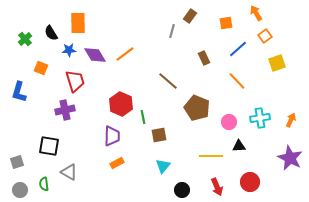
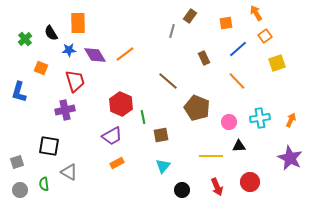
brown square at (159, 135): moved 2 px right
purple trapezoid at (112, 136): rotated 60 degrees clockwise
